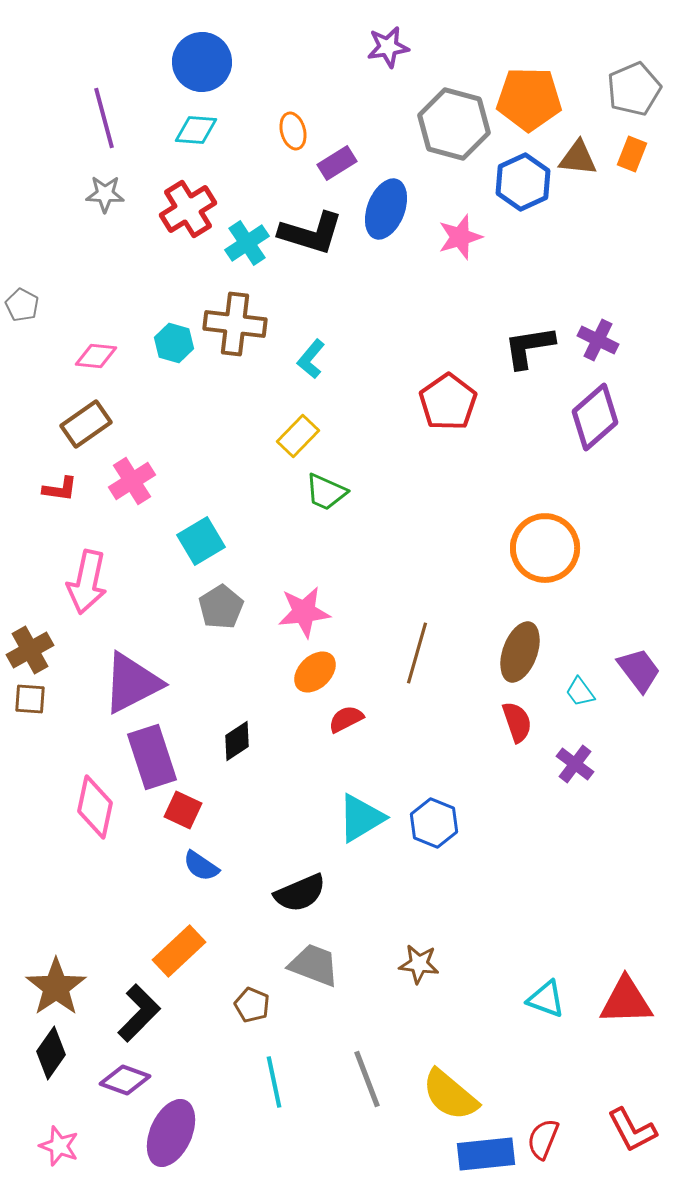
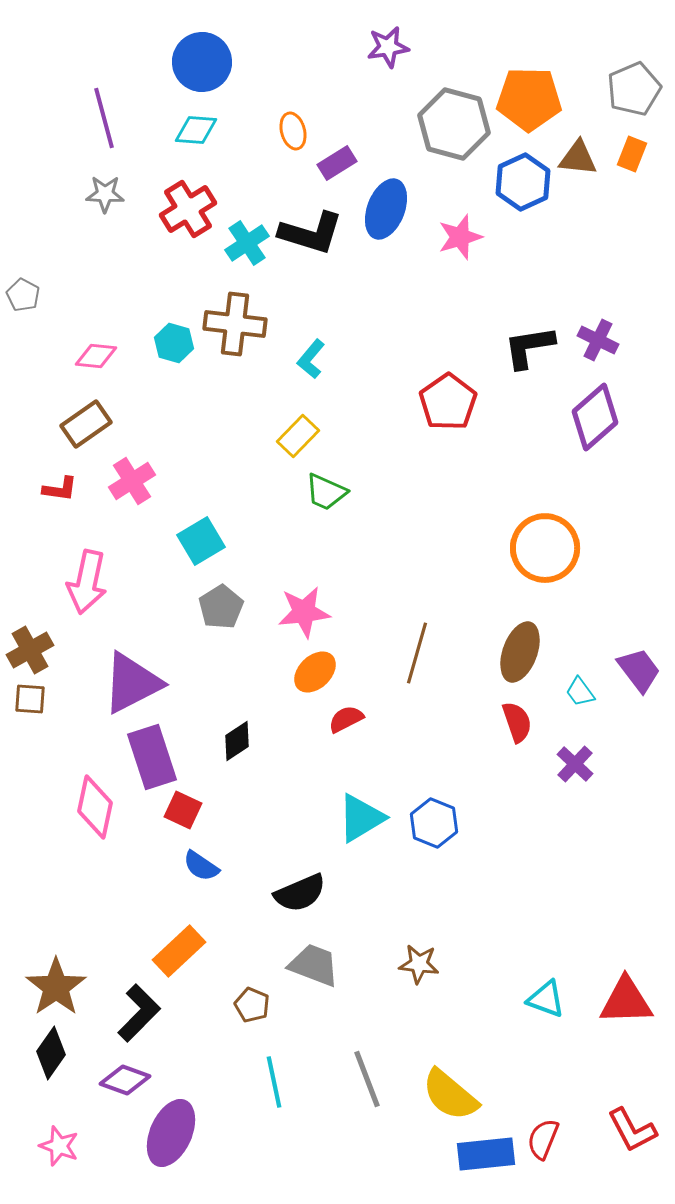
gray pentagon at (22, 305): moved 1 px right, 10 px up
purple cross at (575, 764): rotated 6 degrees clockwise
